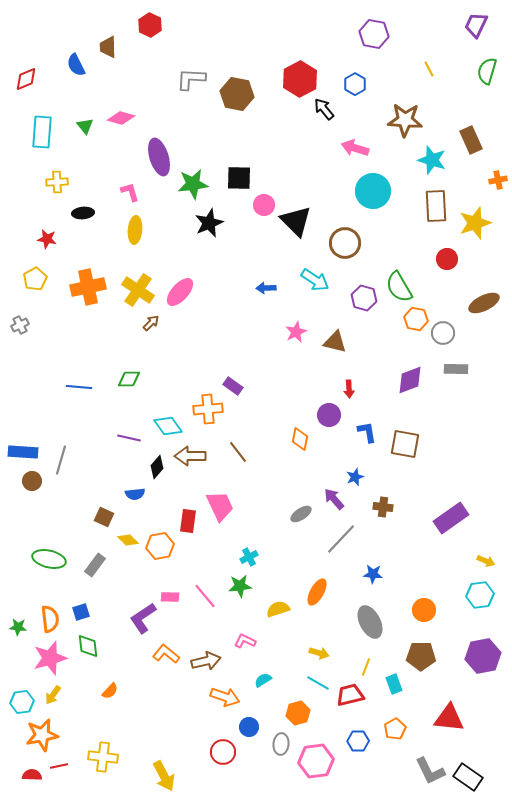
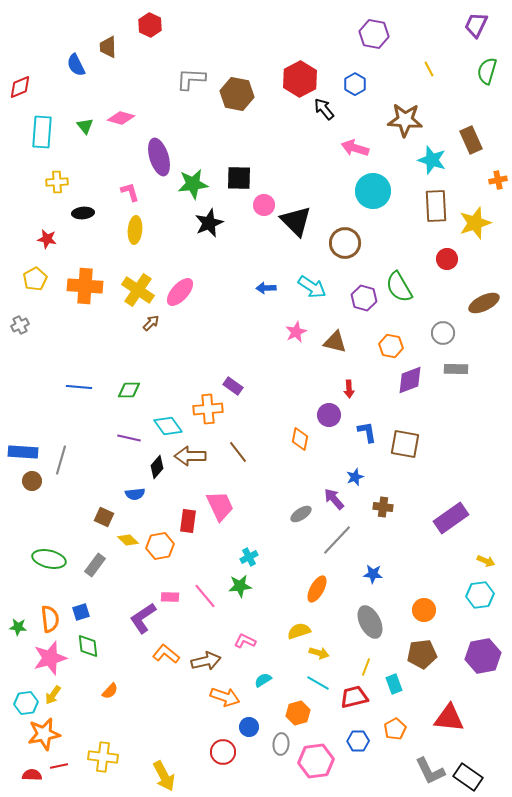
red diamond at (26, 79): moved 6 px left, 8 px down
cyan arrow at (315, 280): moved 3 px left, 7 px down
orange cross at (88, 287): moved 3 px left, 1 px up; rotated 16 degrees clockwise
orange hexagon at (416, 319): moved 25 px left, 27 px down
green diamond at (129, 379): moved 11 px down
gray line at (341, 539): moved 4 px left, 1 px down
orange ellipse at (317, 592): moved 3 px up
yellow semicircle at (278, 609): moved 21 px right, 22 px down
brown pentagon at (421, 656): moved 1 px right, 2 px up; rotated 8 degrees counterclockwise
red trapezoid at (350, 695): moved 4 px right, 2 px down
cyan hexagon at (22, 702): moved 4 px right, 1 px down
orange star at (42, 735): moved 2 px right, 1 px up
